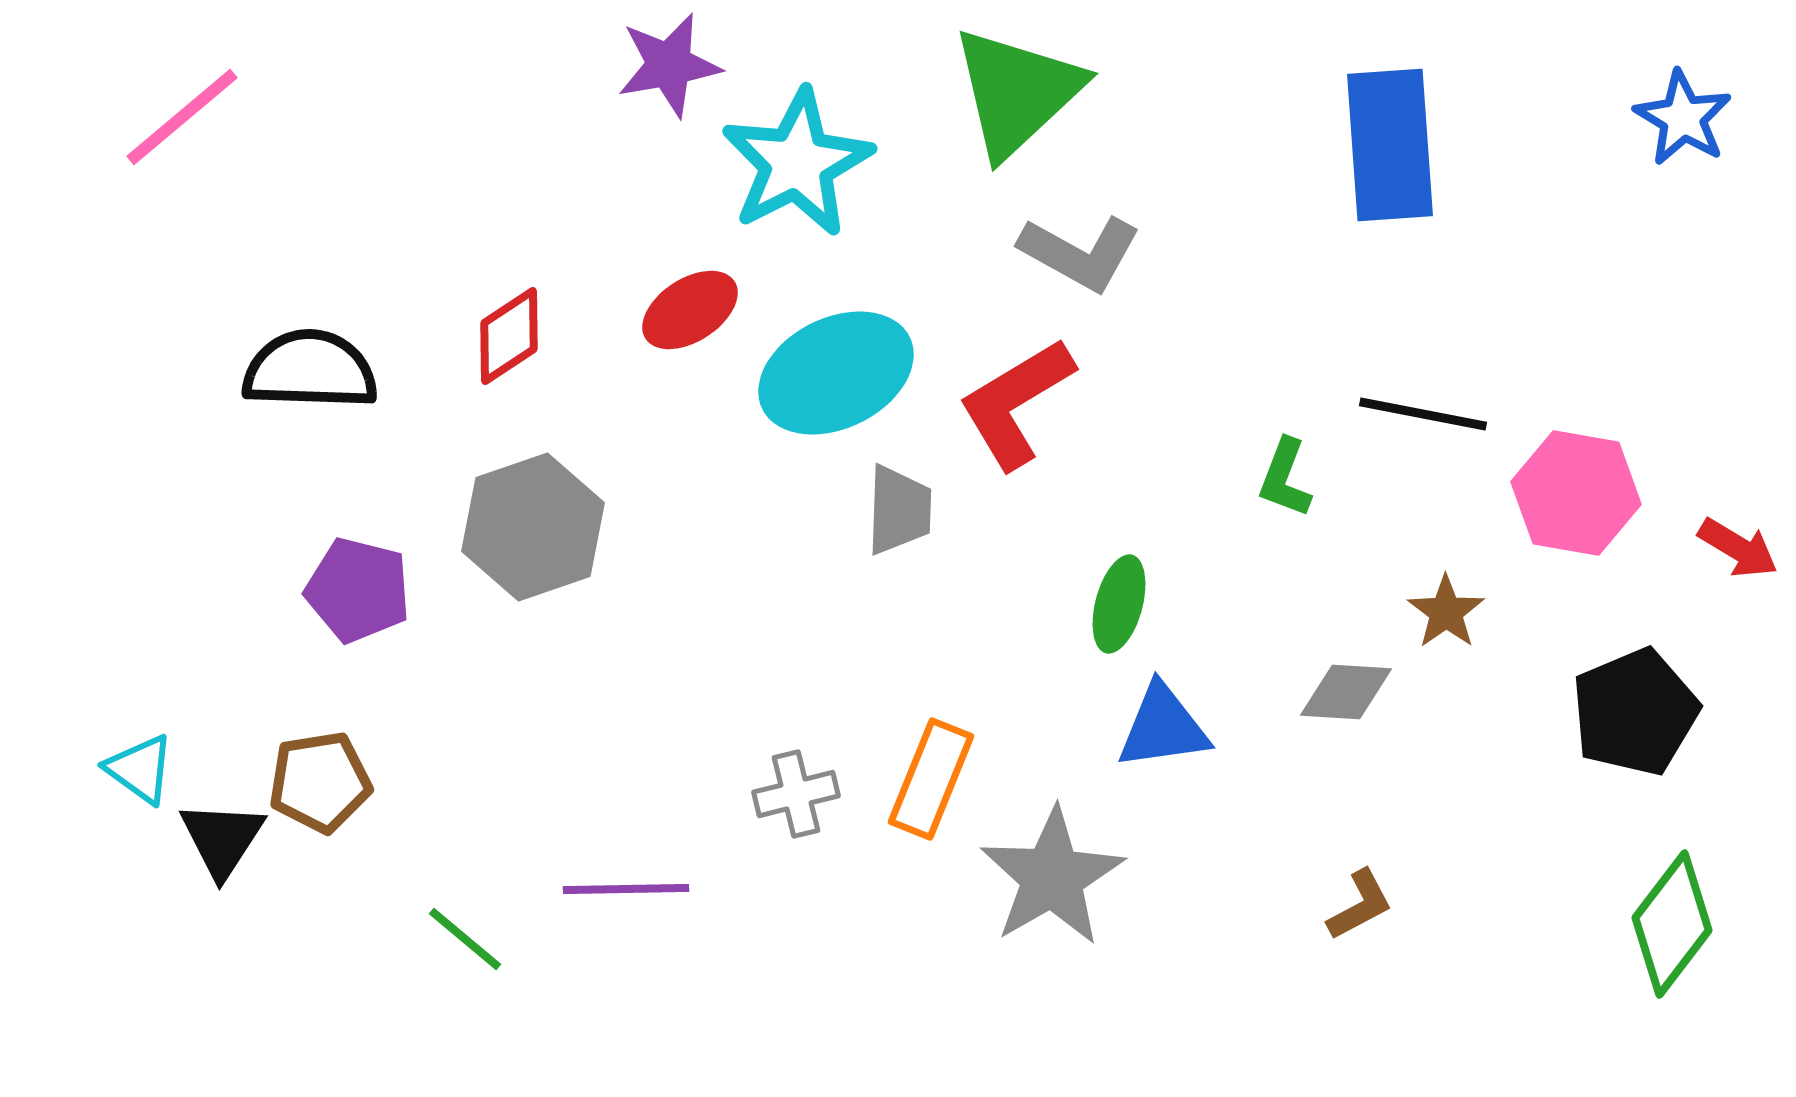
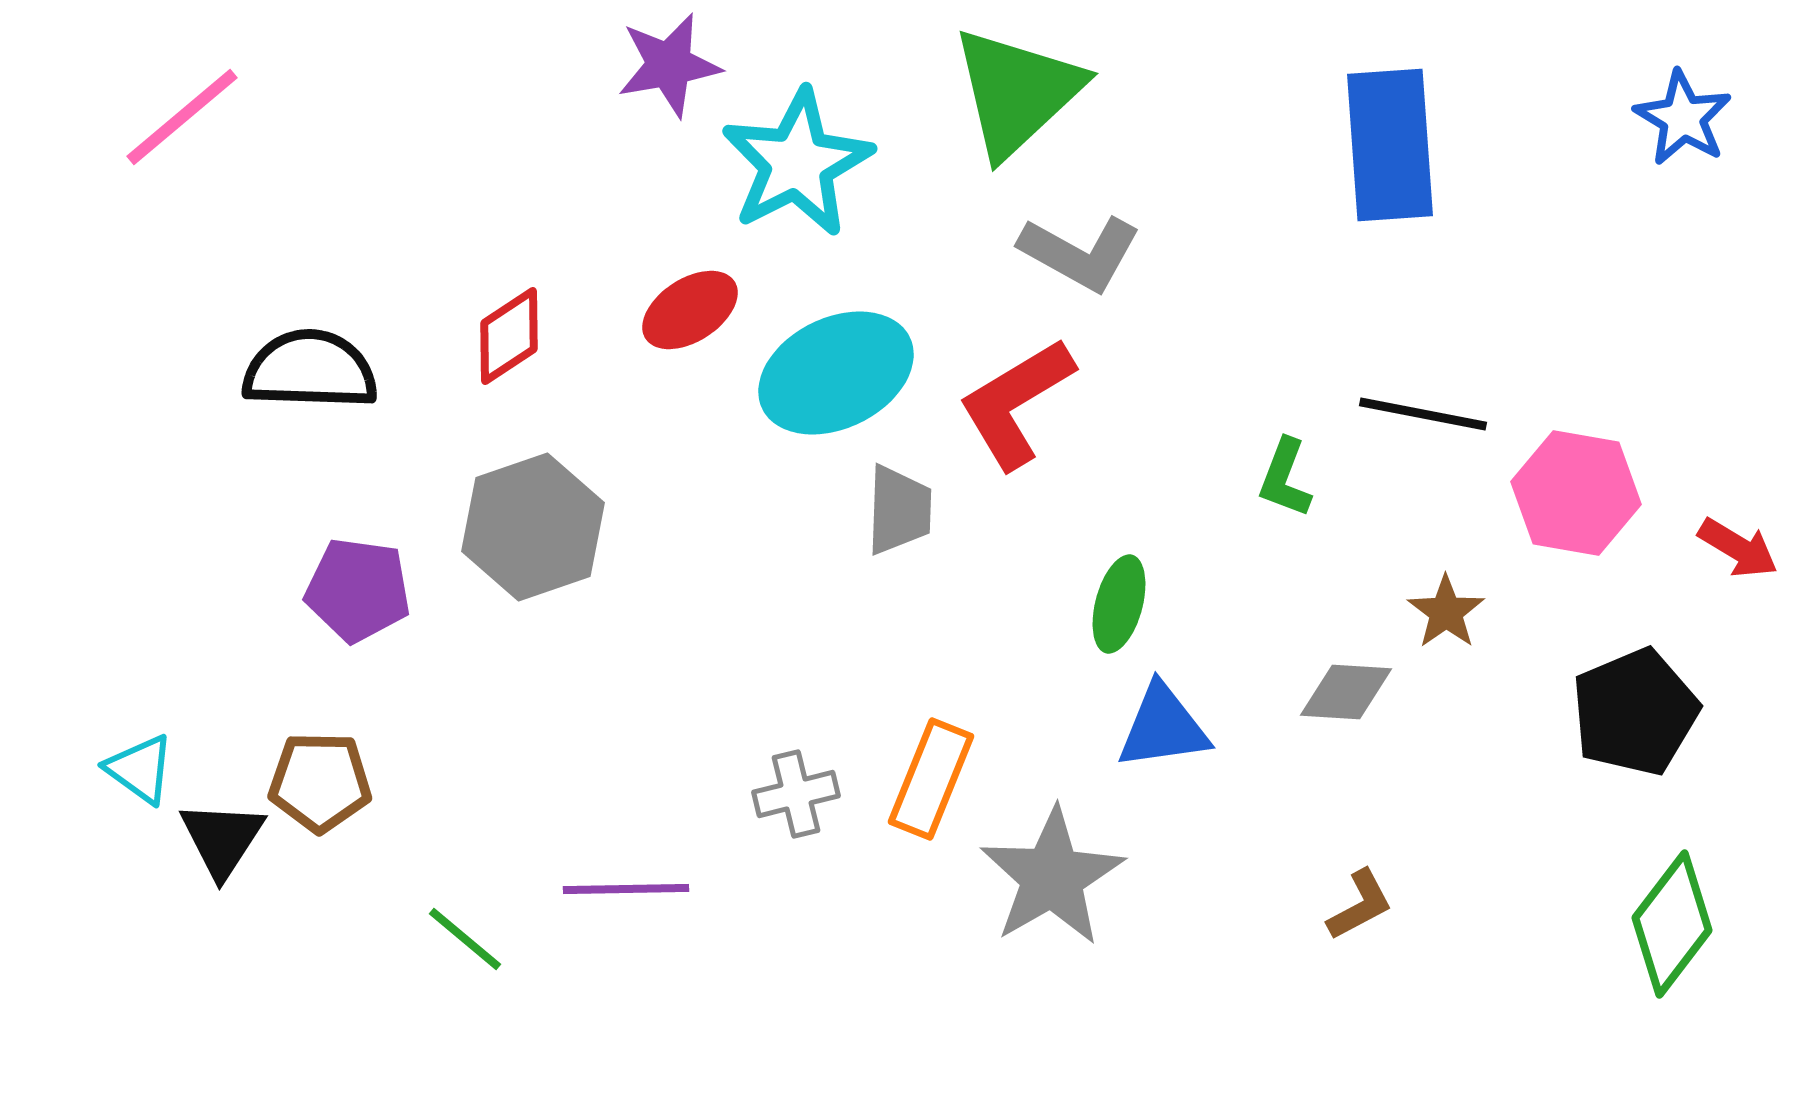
purple pentagon: rotated 6 degrees counterclockwise
brown pentagon: rotated 10 degrees clockwise
